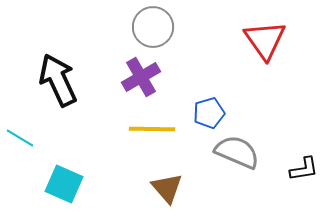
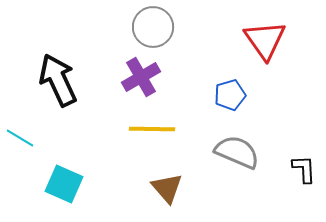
blue pentagon: moved 21 px right, 18 px up
black L-shape: rotated 84 degrees counterclockwise
